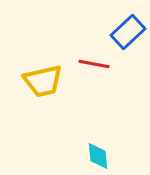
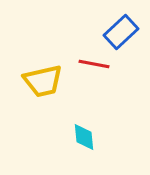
blue rectangle: moved 7 px left
cyan diamond: moved 14 px left, 19 px up
